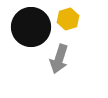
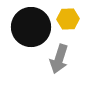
yellow hexagon: rotated 15 degrees clockwise
